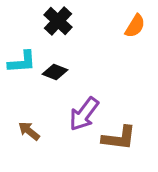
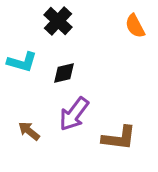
orange semicircle: rotated 120 degrees clockwise
cyan L-shape: rotated 20 degrees clockwise
black diamond: moved 9 px right, 1 px down; rotated 35 degrees counterclockwise
purple arrow: moved 10 px left
